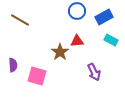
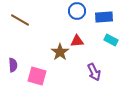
blue rectangle: rotated 24 degrees clockwise
